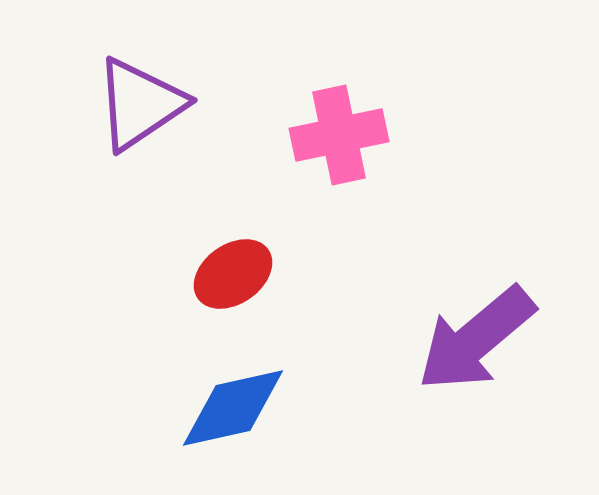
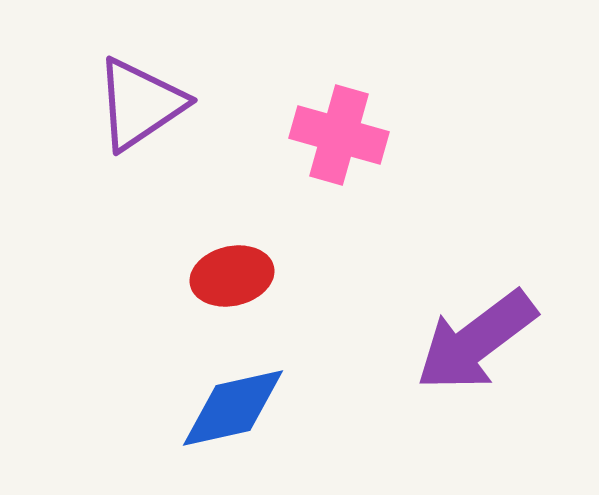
pink cross: rotated 28 degrees clockwise
red ellipse: moved 1 px left, 2 px down; rotated 22 degrees clockwise
purple arrow: moved 2 px down; rotated 3 degrees clockwise
